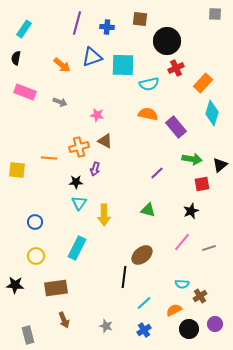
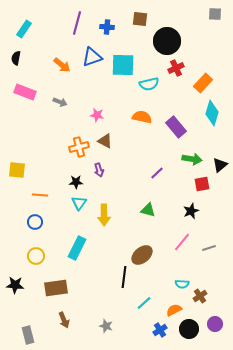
orange semicircle at (148, 114): moved 6 px left, 3 px down
orange line at (49, 158): moved 9 px left, 37 px down
purple arrow at (95, 169): moved 4 px right, 1 px down; rotated 32 degrees counterclockwise
blue cross at (144, 330): moved 16 px right
